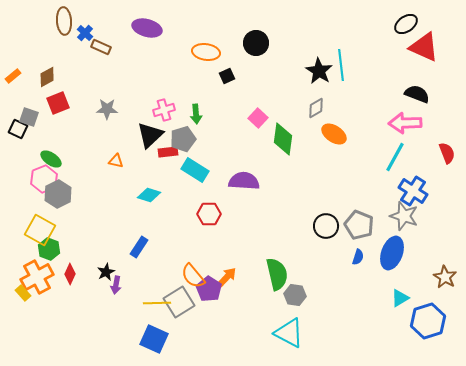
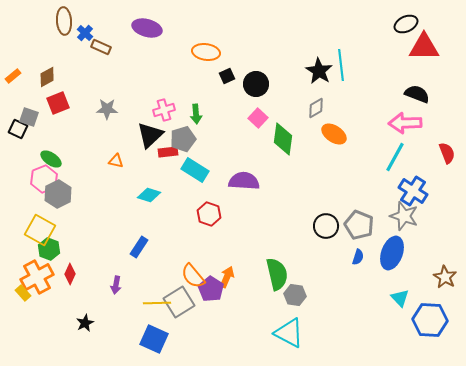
black ellipse at (406, 24): rotated 10 degrees clockwise
black circle at (256, 43): moved 41 px down
red triangle at (424, 47): rotated 24 degrees counterclockwise
red hexagon at (209, 214): rotated 20 degrees clockwise
black star at (106, 272): moved 21 px left, 51 px down
orange arrow at (227, 277): rotated 20 degrees counterclockwise
purple pentagon at (209, 289): moved 2 px right
cyan triangle at (400, 298): rotated 42 degrees counterclockwise
blue hexagon at (428, 321): moved 2 px right, 1 px up; rotated 20 degrees clockwise
